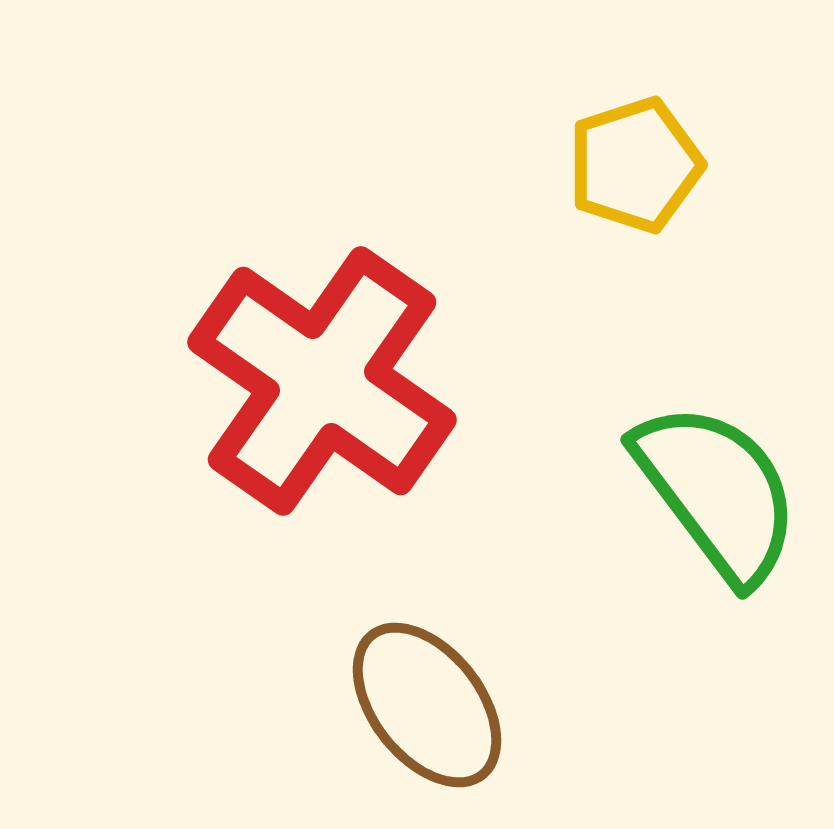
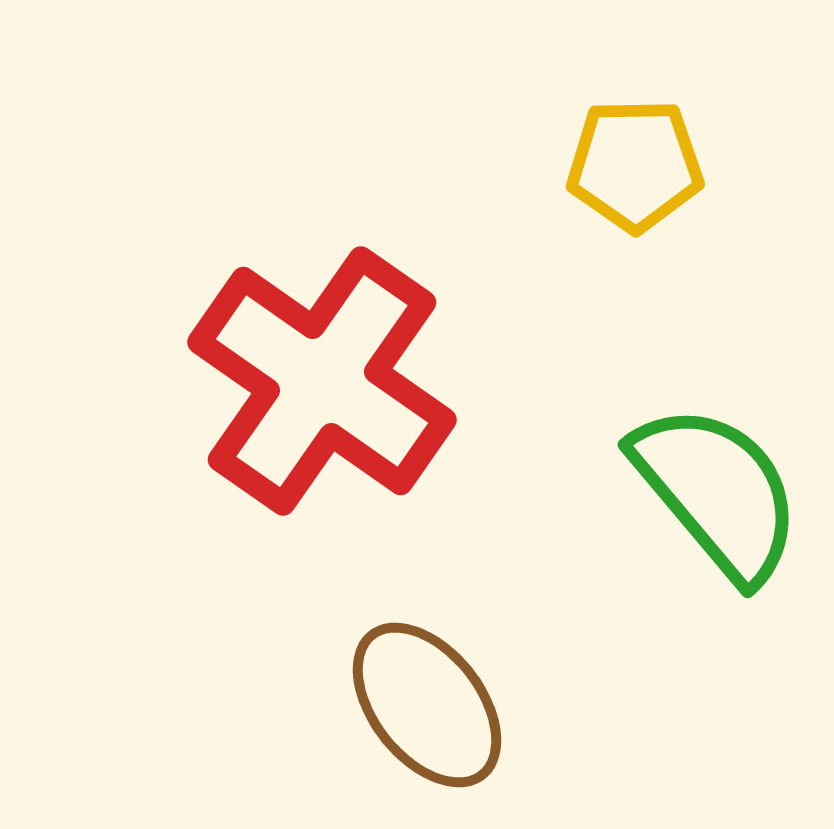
yellow pentagon: rotated 17 degrees clockwise
green semicircle: rotated 3 degrees counterclockwise
